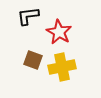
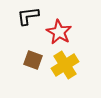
yellow cross: moved 3 px right, 2 px up; rotated 20 degrees counterclockwise
